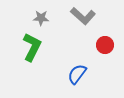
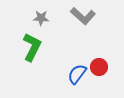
red circle: moved 6 px left, 22 px down
